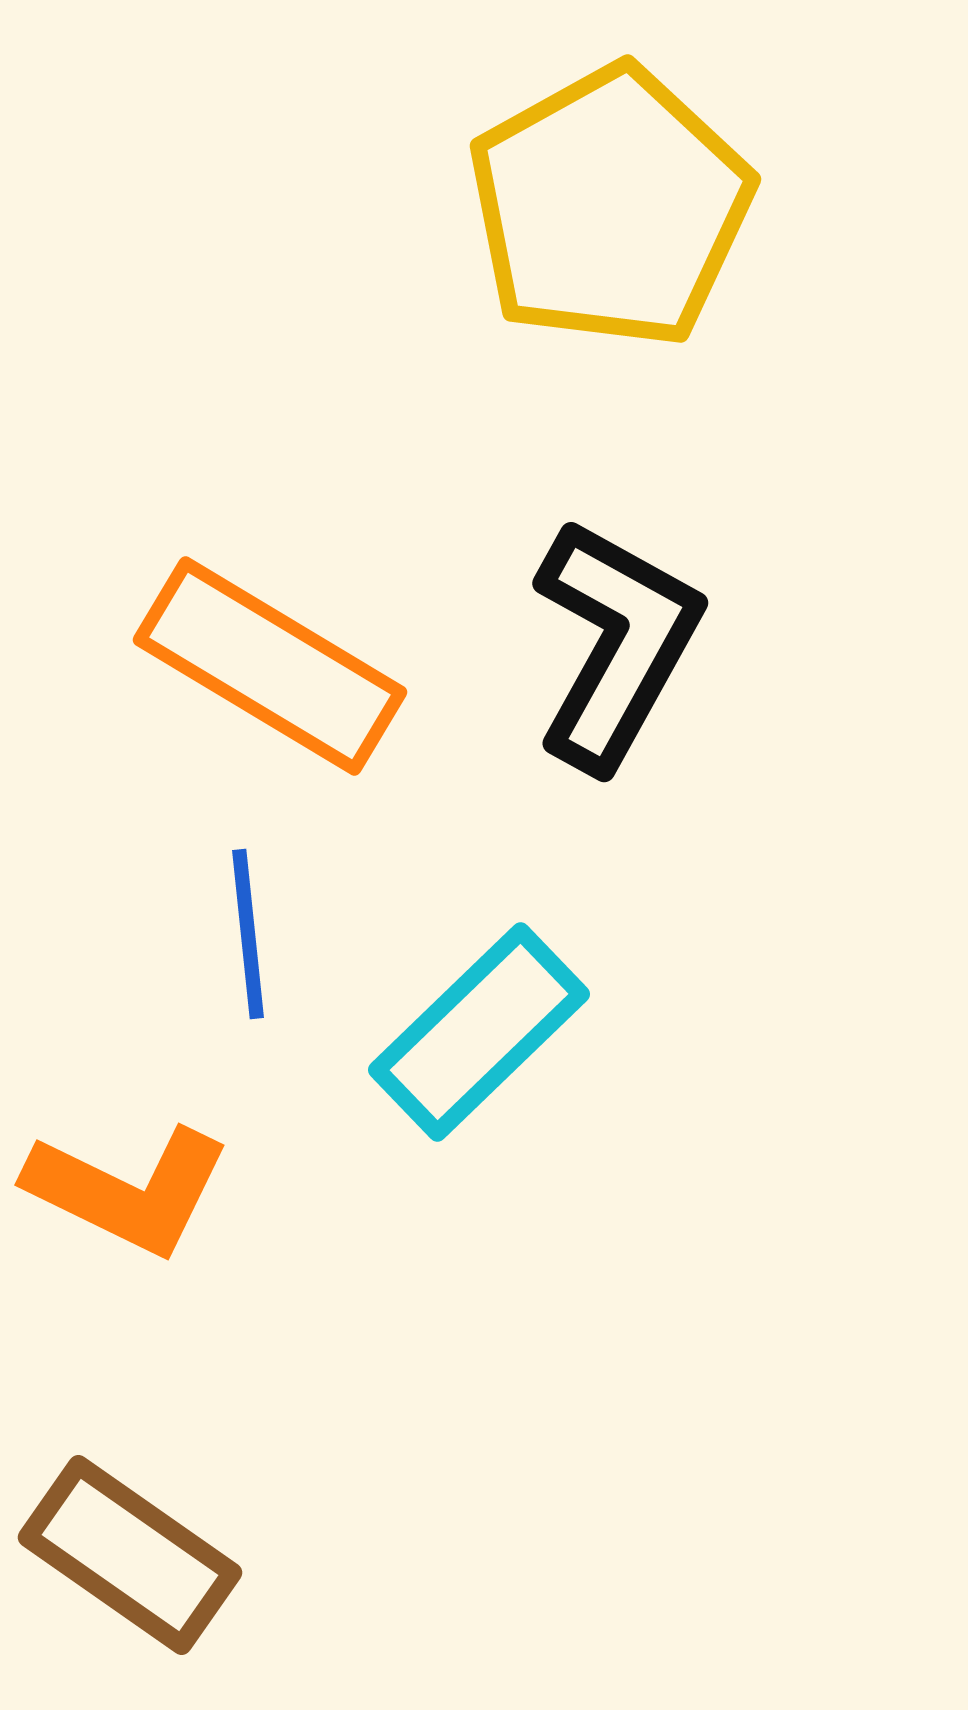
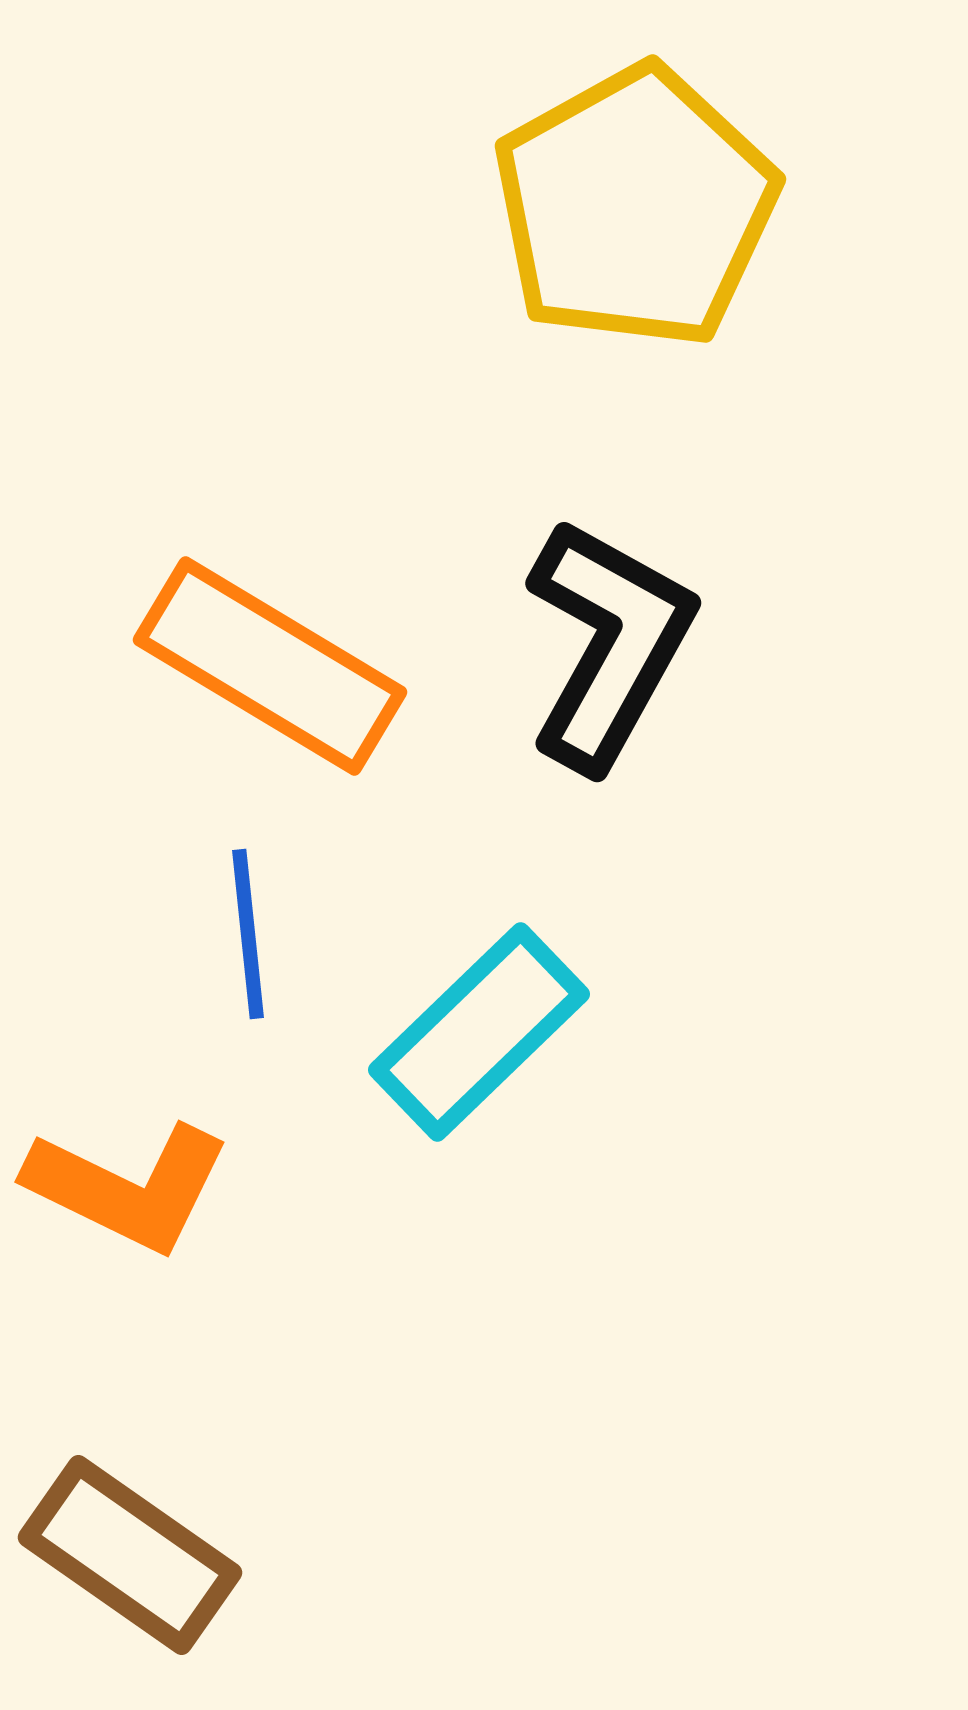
yellow pentagon: moved 25 px right
black L-shape: moved 7 px left
orange L-shape: moved 3 px up
